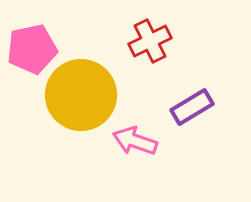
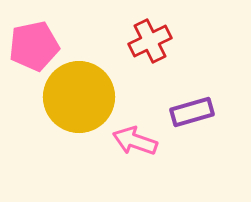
pink pentagon: moved 2 px right, 3 px up
yellow circle: moved 2 px left, 2 px down
purple rectangle: moved 5 px down; rotated 15 degrees clockwise
